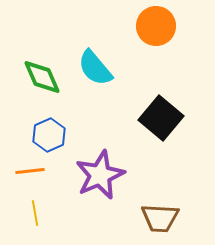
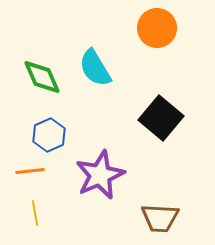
orange circle: moved 1 px right, 2 px down
cyan semicircle: rotated 9 degrees clockwise
